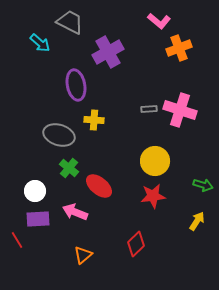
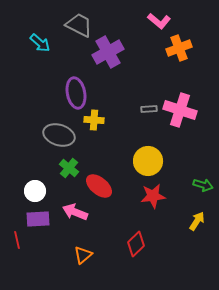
gray trapezoid: moved 9 px right, 3 px down
purple ellipse: moved 8 px down
yellow circle: moved 7 px left
red line: rotated 18 degrees clockwise
